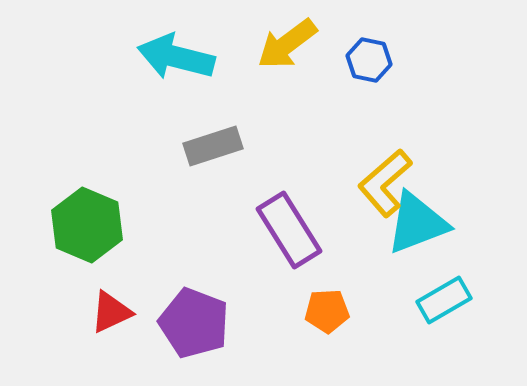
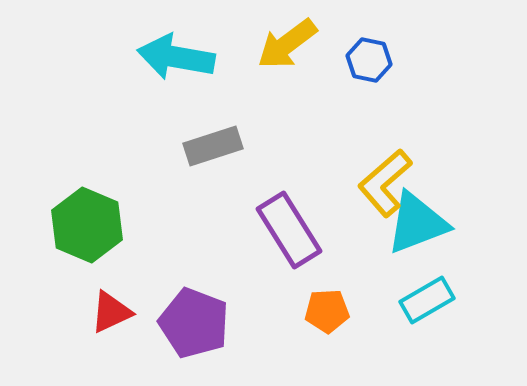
cyan arrow: rotated 4 degrees counterclockwise
cyan rectangle: moved 17 px left
